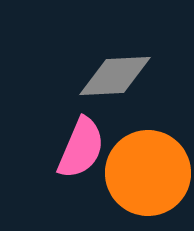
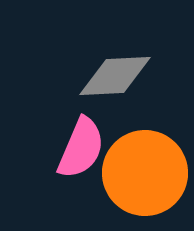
orange circle: moved 3 px left
